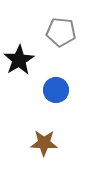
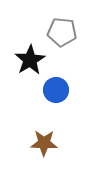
gray pentagon: moved 1 px right
black star: moved 11 px right
